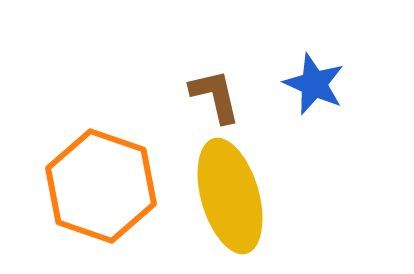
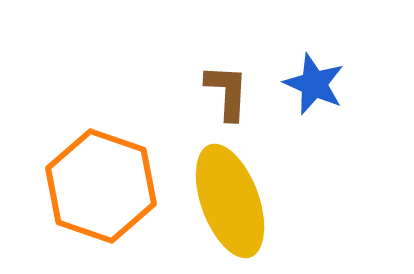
brown L-shape: moved 12 px right, 4 px up; rotated 16 degrees clockwise
yellow ellipse: moved 5 px down; rotated 4 degrees counterclockwise
